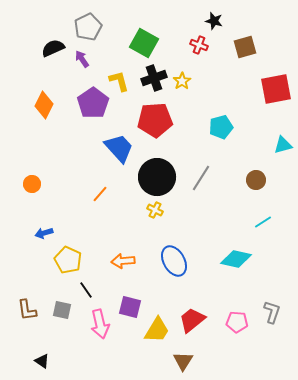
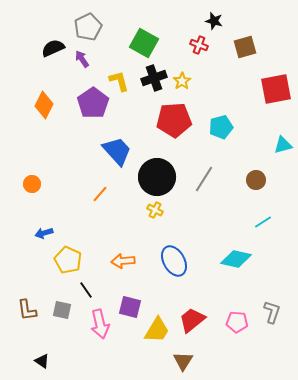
red pentagon: moved 19 px right
blue trapezoid: moved 2 px left, 3 px down
gray line: moved 3 px right, 1 px down
